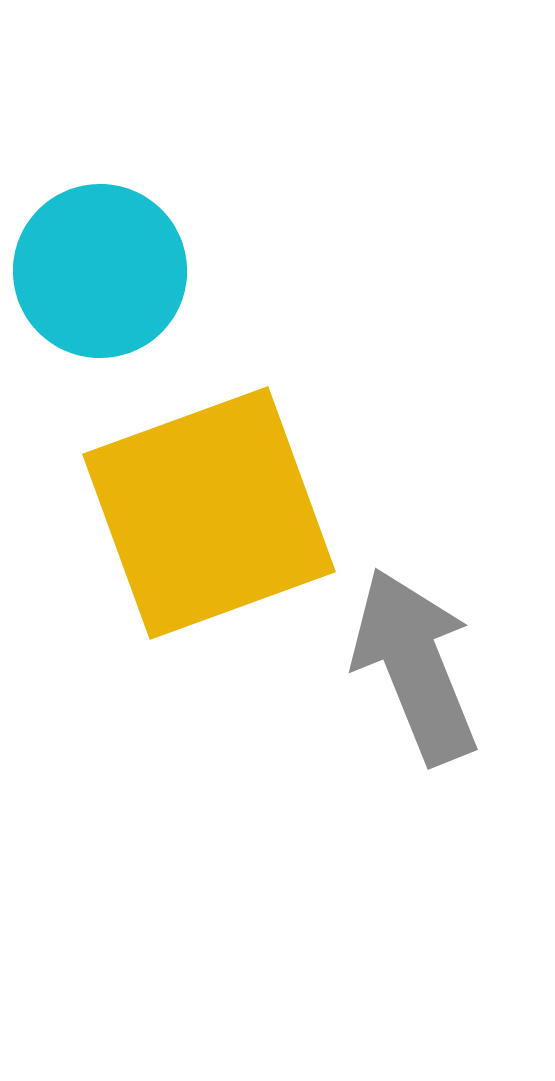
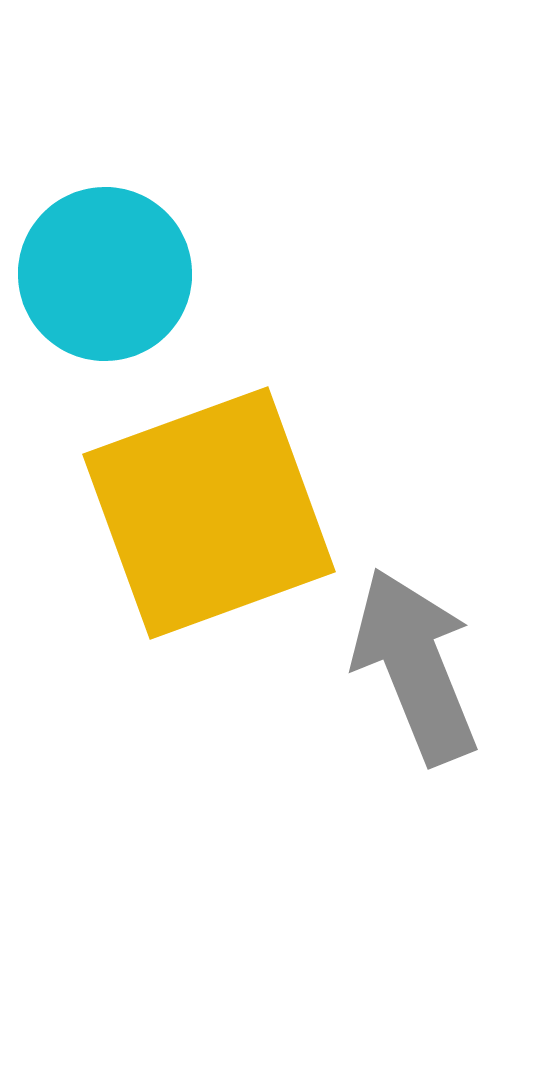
cyan circle: moved 5 px right, 3 px down
